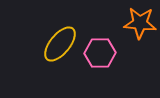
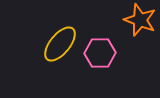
orange star: moved 3 px up; rotated 16 degrees clockwise
